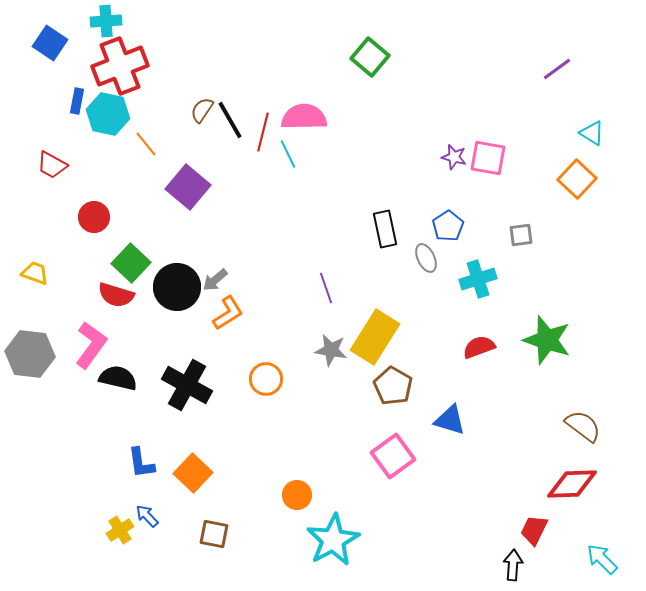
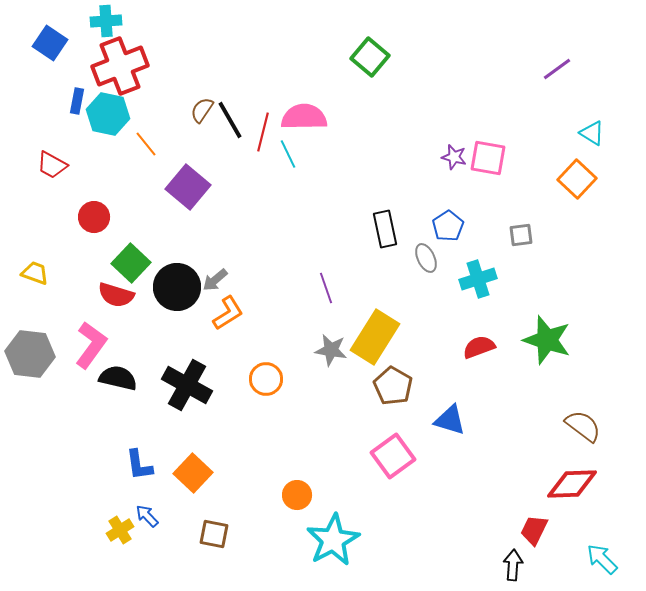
blue L-shape at (141, 463): moved 2 px left, 2 px down
